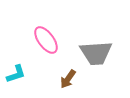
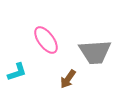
gray trapezoid: moved 1 px left, 1 px up
cyan L-shape: moved 1 px right, 2 px up
